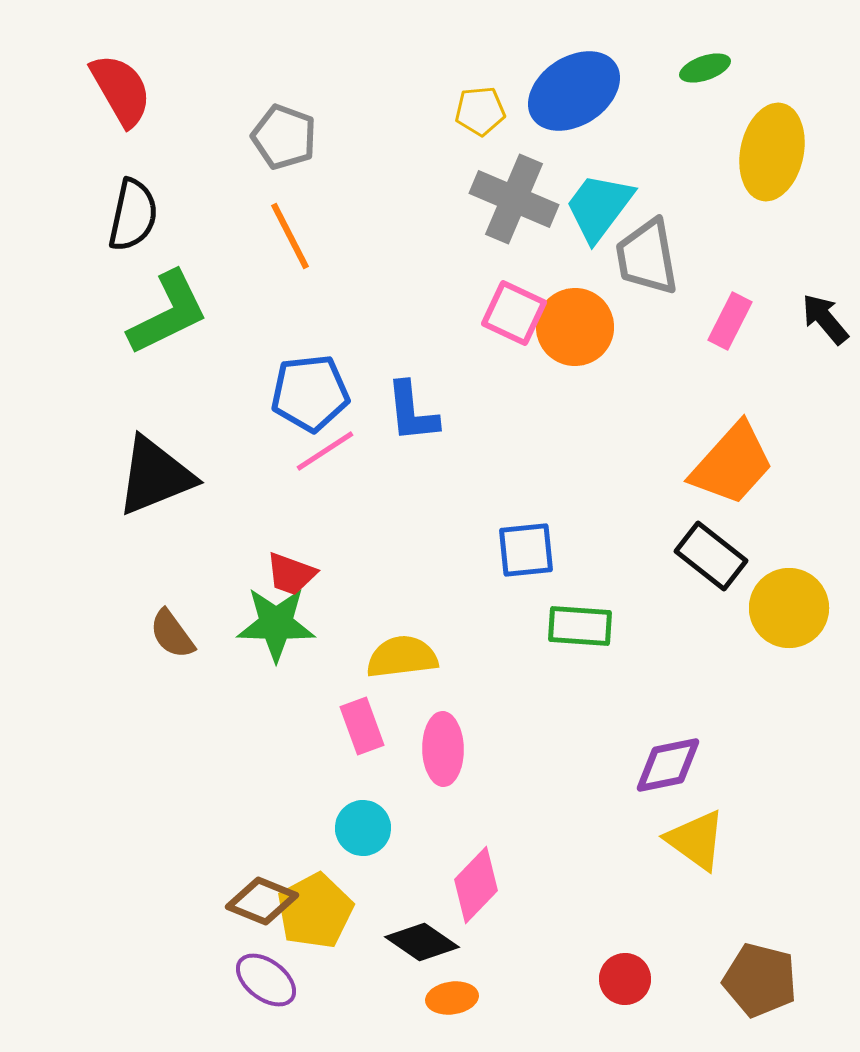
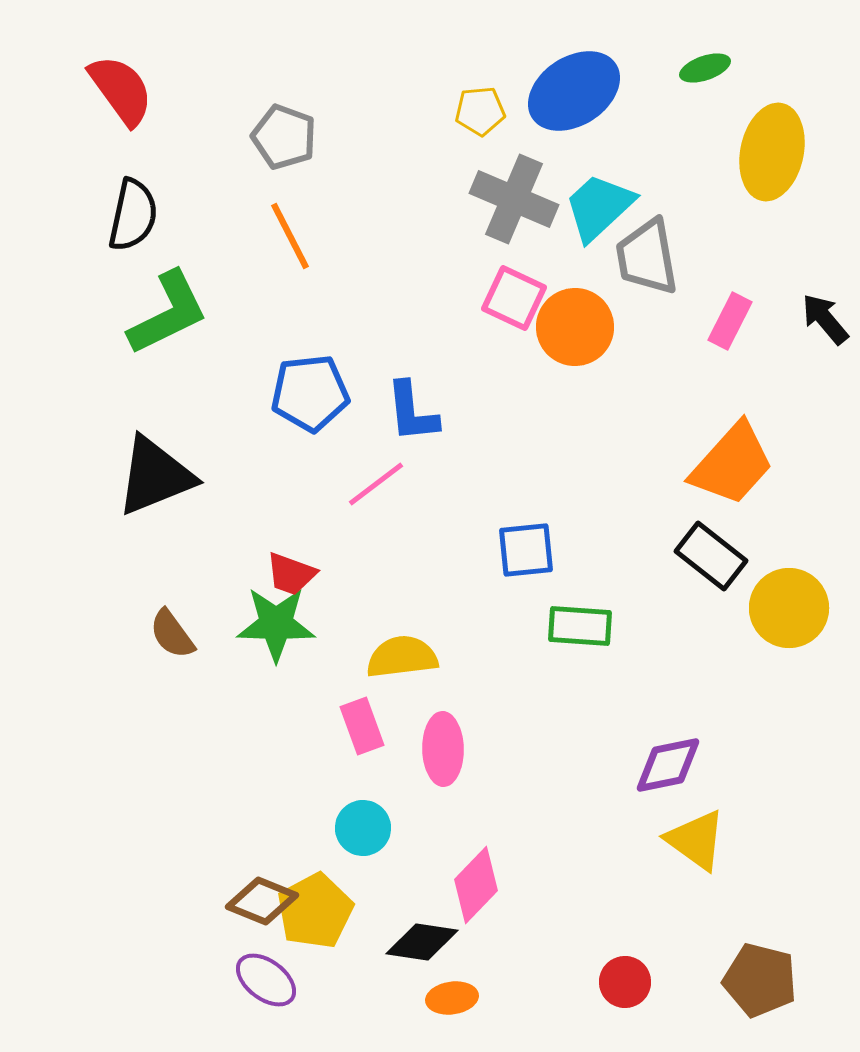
red semicircle at (121, 90): rotated 6 degrees counterclockwise
cyan trapezoid at (599, 207): rotated 10 degrees clockwise
pink square at (514, 313): moved 15 px up
pink line at (325, 451): moved 51 px right, 33 px down; rotated 4 degrees counterclockwise
black diamond at (422, 942): rotated 26 degrees counterclockwise
red circle at (625, 979): moved 3 px down
